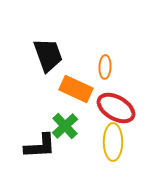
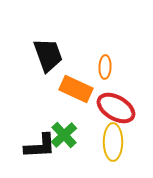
green cross: moved 1 px left, 9 px down
